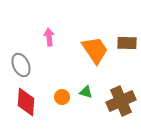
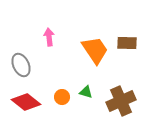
red diamond: rotated 56 degrees counterclockwise
